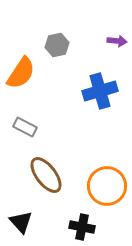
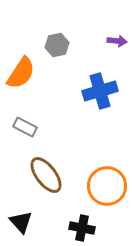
black cross: moved 1 px down
